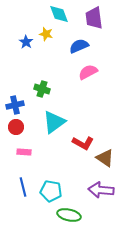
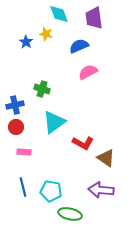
brown triangle: moved 1 px right
green ellipse: moved 1 px right, 1 px up
